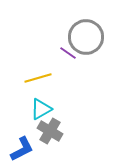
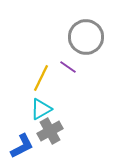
purple line: moved 14 px down
yellow line: moved 3 px right; rotated 48 degrees counterclockwise
gray cross: rotated 30 degrees clockwise
blue L-shape: moved 3 px up
